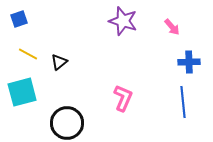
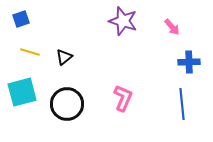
blue square: moved 2 px right
yellow line: moved 2 px right, 2 px up; rotated 12 degrees counterclockwise
black triangle: moved 5 px right, 5 px up
blue line: moved 1 px left, 2 px down
black circle: moved 19 px up
